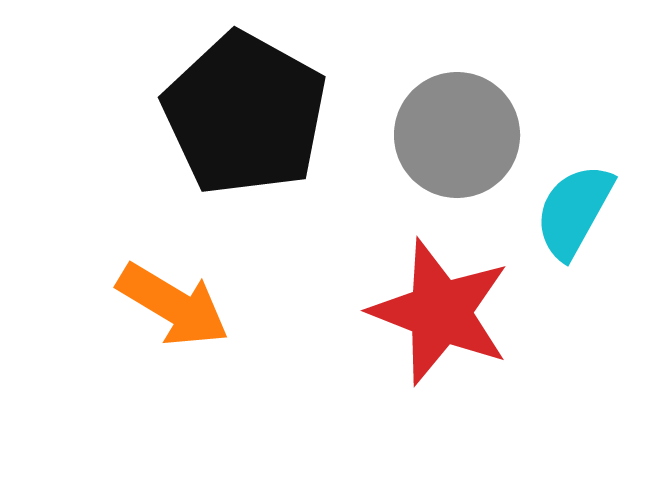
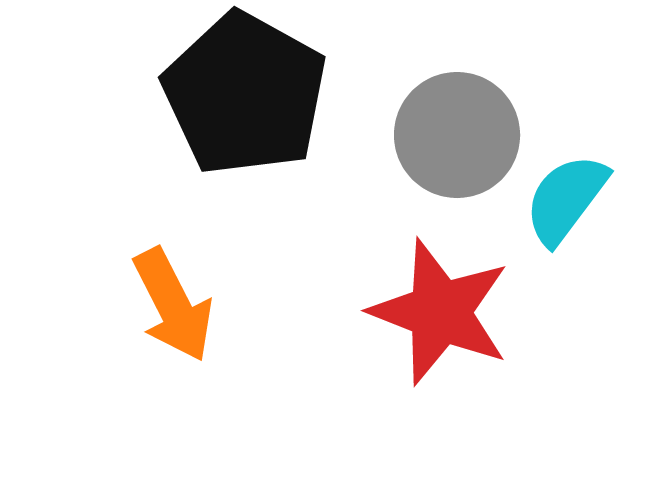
black pentagon: moved 20 px up
cyan semicircle: moved 8 px left, 12 px up; rotated 8 degrees clockwise
orange arrow: rotated 32 degrees clockwise
